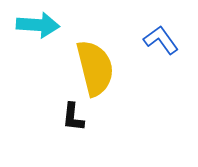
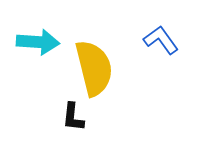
cyan arrow: moved 17 px down
yellow semicircle: moved 1 px left
